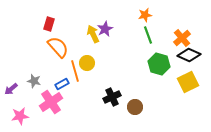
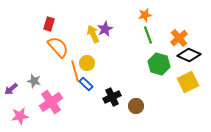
orange cross: moved 3 px left
blue rectangle: moved 24 px right; rotated 72 degrees clockwise
brown circle: moved 1 px right, 1 px up
